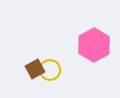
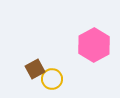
yellow circle: moved 2 px right, 9 px down
